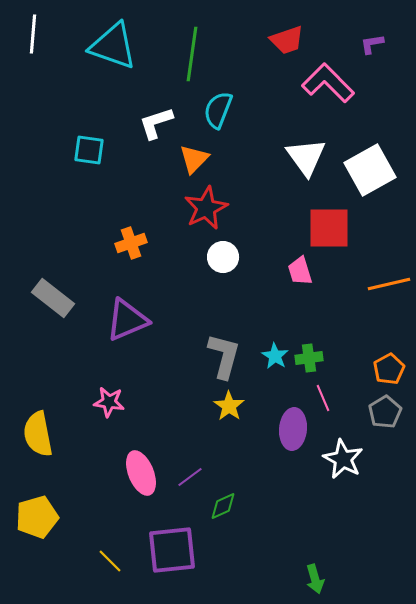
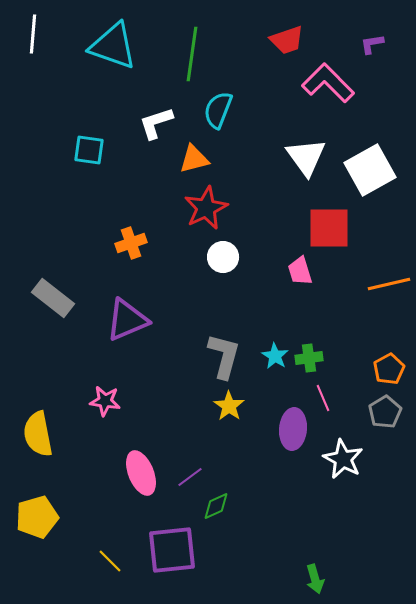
orange triangle: rotated 32 degrees clockwise
pink star: moved 4 px left, 1 px up
green diamond: moved 7 px left
